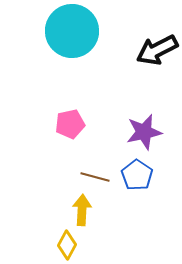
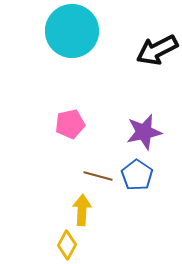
brown line: moved 3 px right, 1 px up
